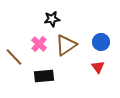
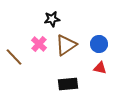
blue circle: moved 2 px left, 2 px down
red triangle: moved 2 px right, 1 px down; rotated 40 degrees counterclockwise
black rectangle: moved 24 px right, 8 px down
